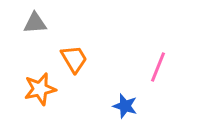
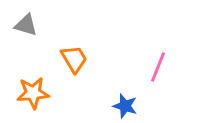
gray triangle: moved 9 px left, 2 px down; rotated 20 degrees clockwise
orange star: moved 7 px left, 4 px down; rotated 8 degrees clockwise
